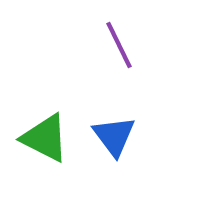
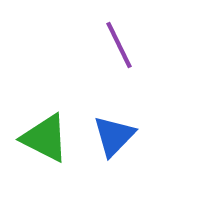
blue triangle: rotated 21 degrees clockwise
